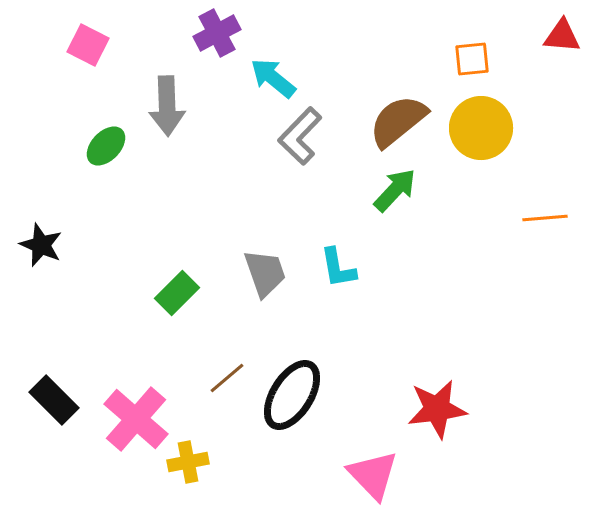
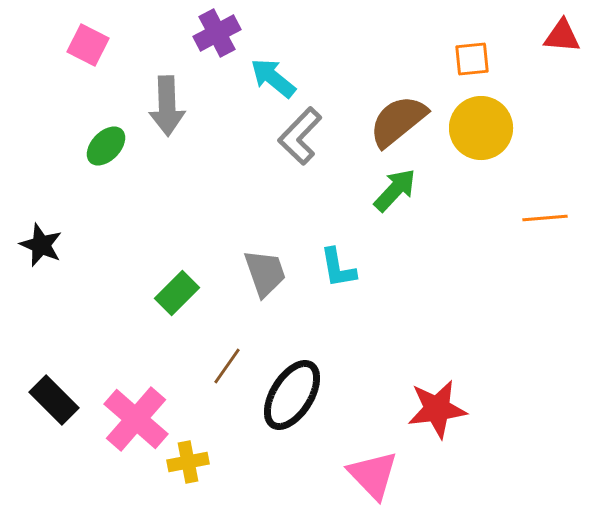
brown line: moved 12 px up; rotated 15 degrees counterclockwise
